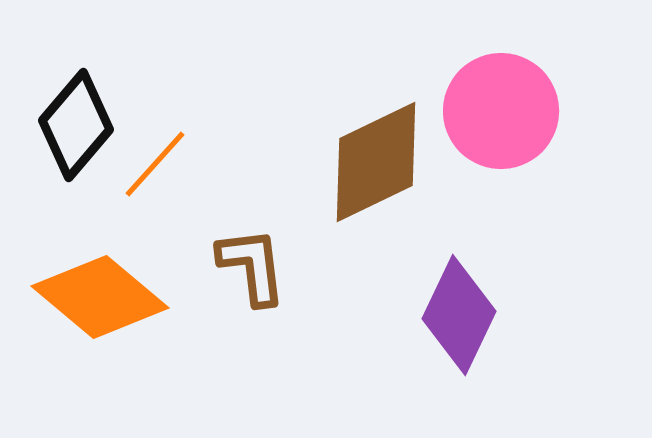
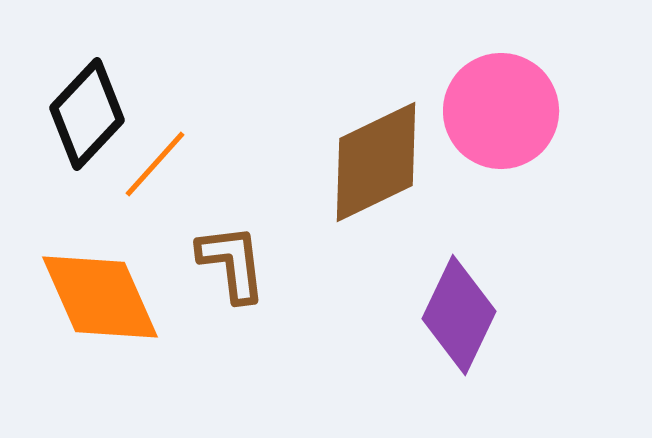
black diamond: moved 11 px right, 11 px up; rotated 3 degrees clockwise
brown L-shape: moved 20 px left, 3 px up
orange diamond: rotated 26 degrees clockwise
